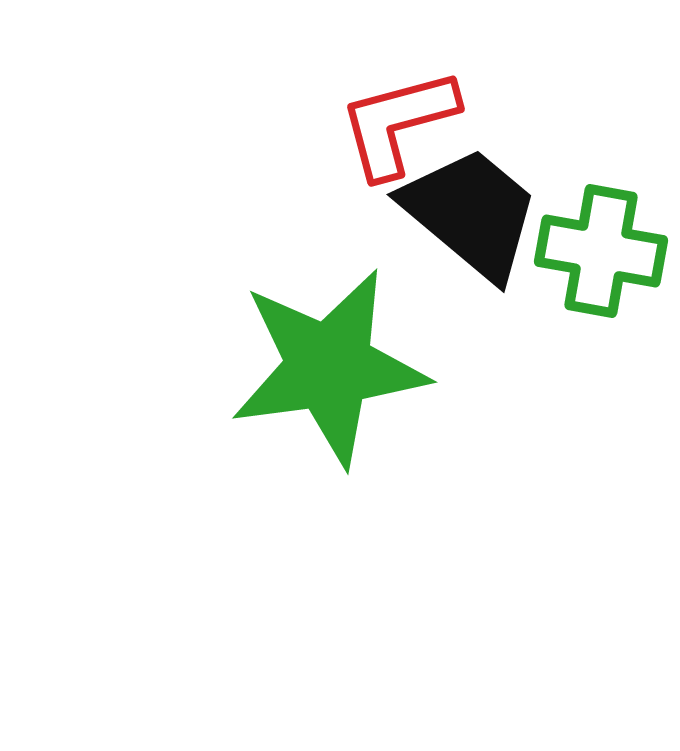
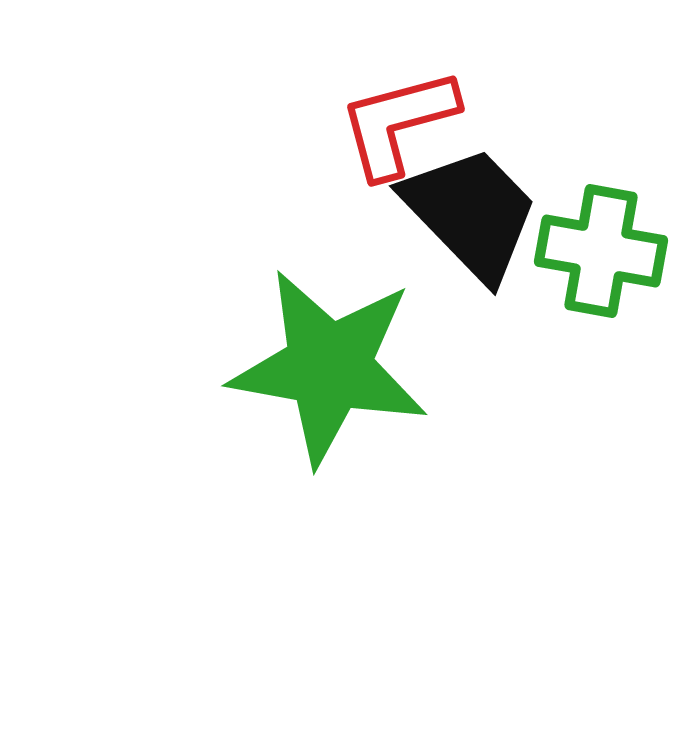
black trapezoid: rotated 6 degrees clockwise
green star: rotated 18 degrees clockwise
